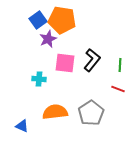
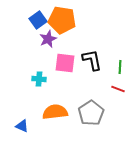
black L-shape: rotated 50 degrees counterclockwise
green line: moved 2 px down
